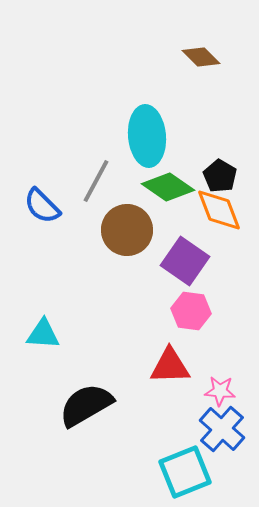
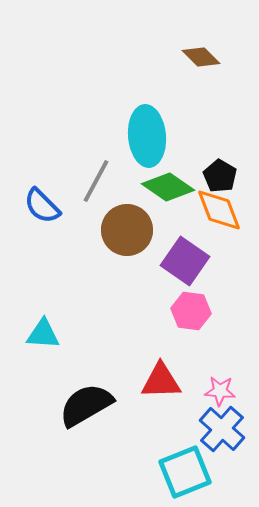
red triangle: moved 9 px left, 15 px down
